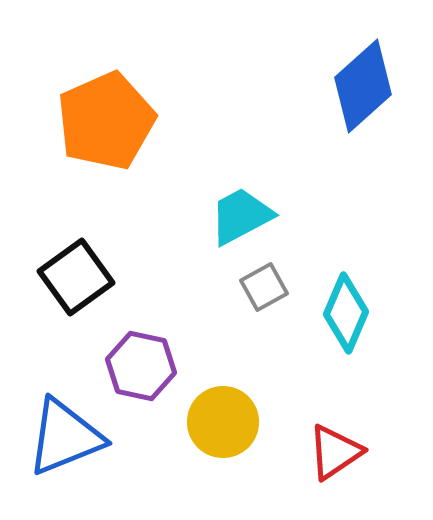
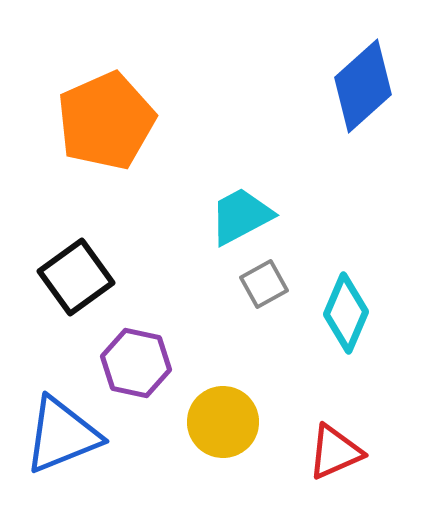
gray square: moved 3 px up
purple hexagon: moved 5 px left, 3 px up
blue triangle: moved 3 px left, 2 px up
red triangle: rotated 10 degrees clockwise
